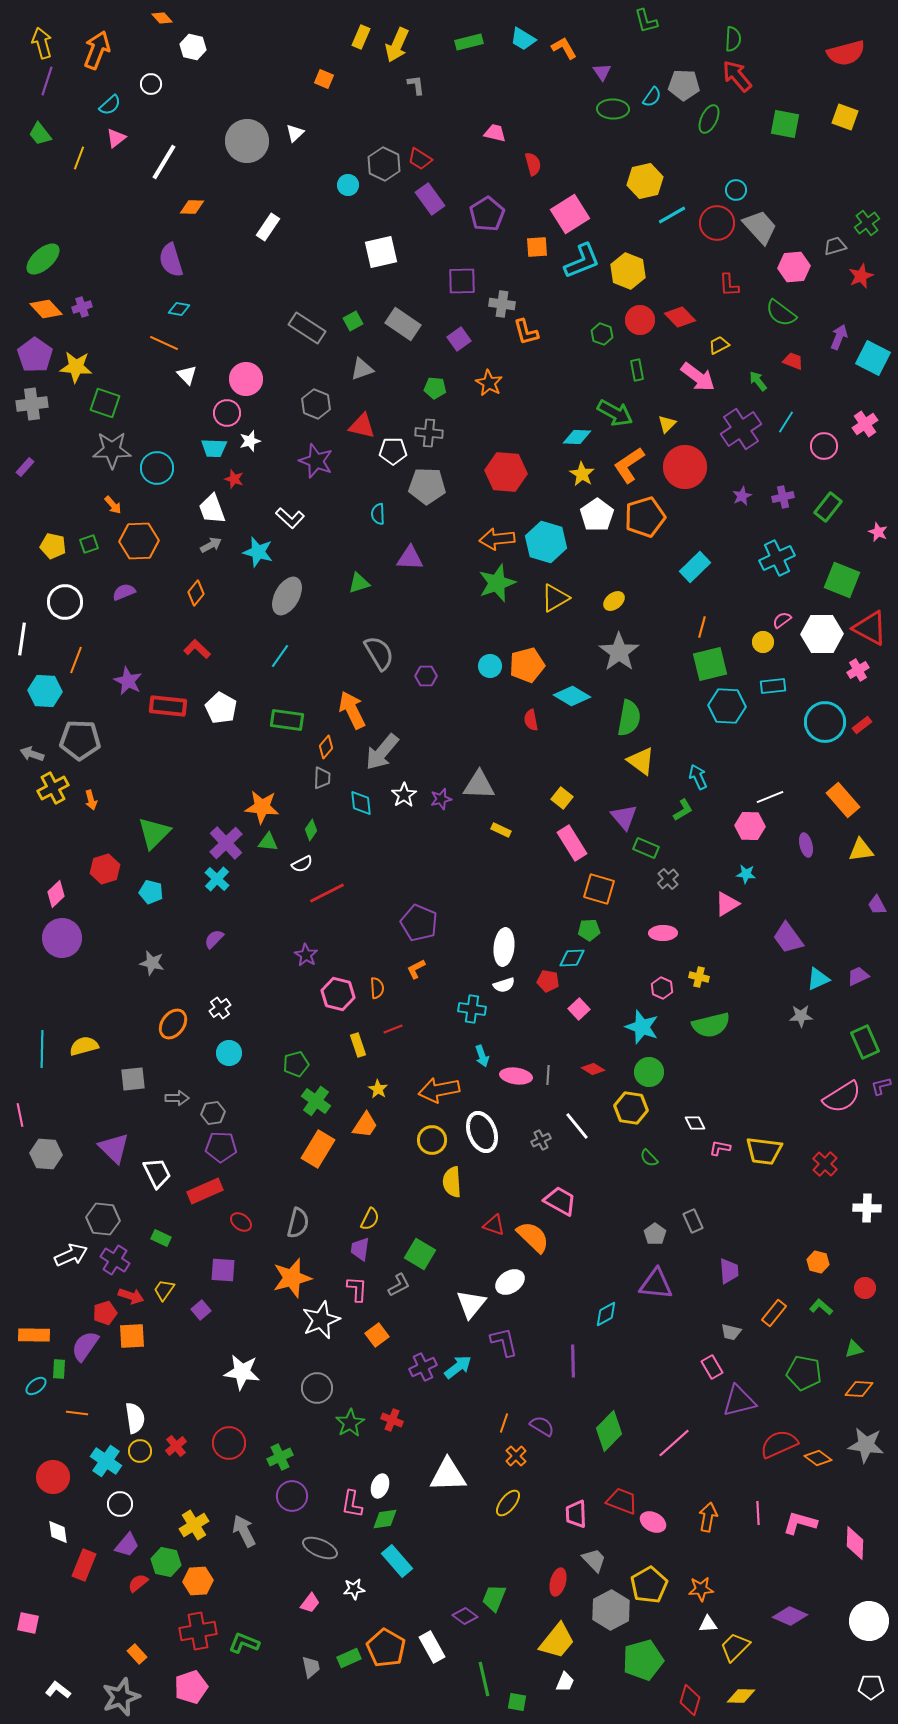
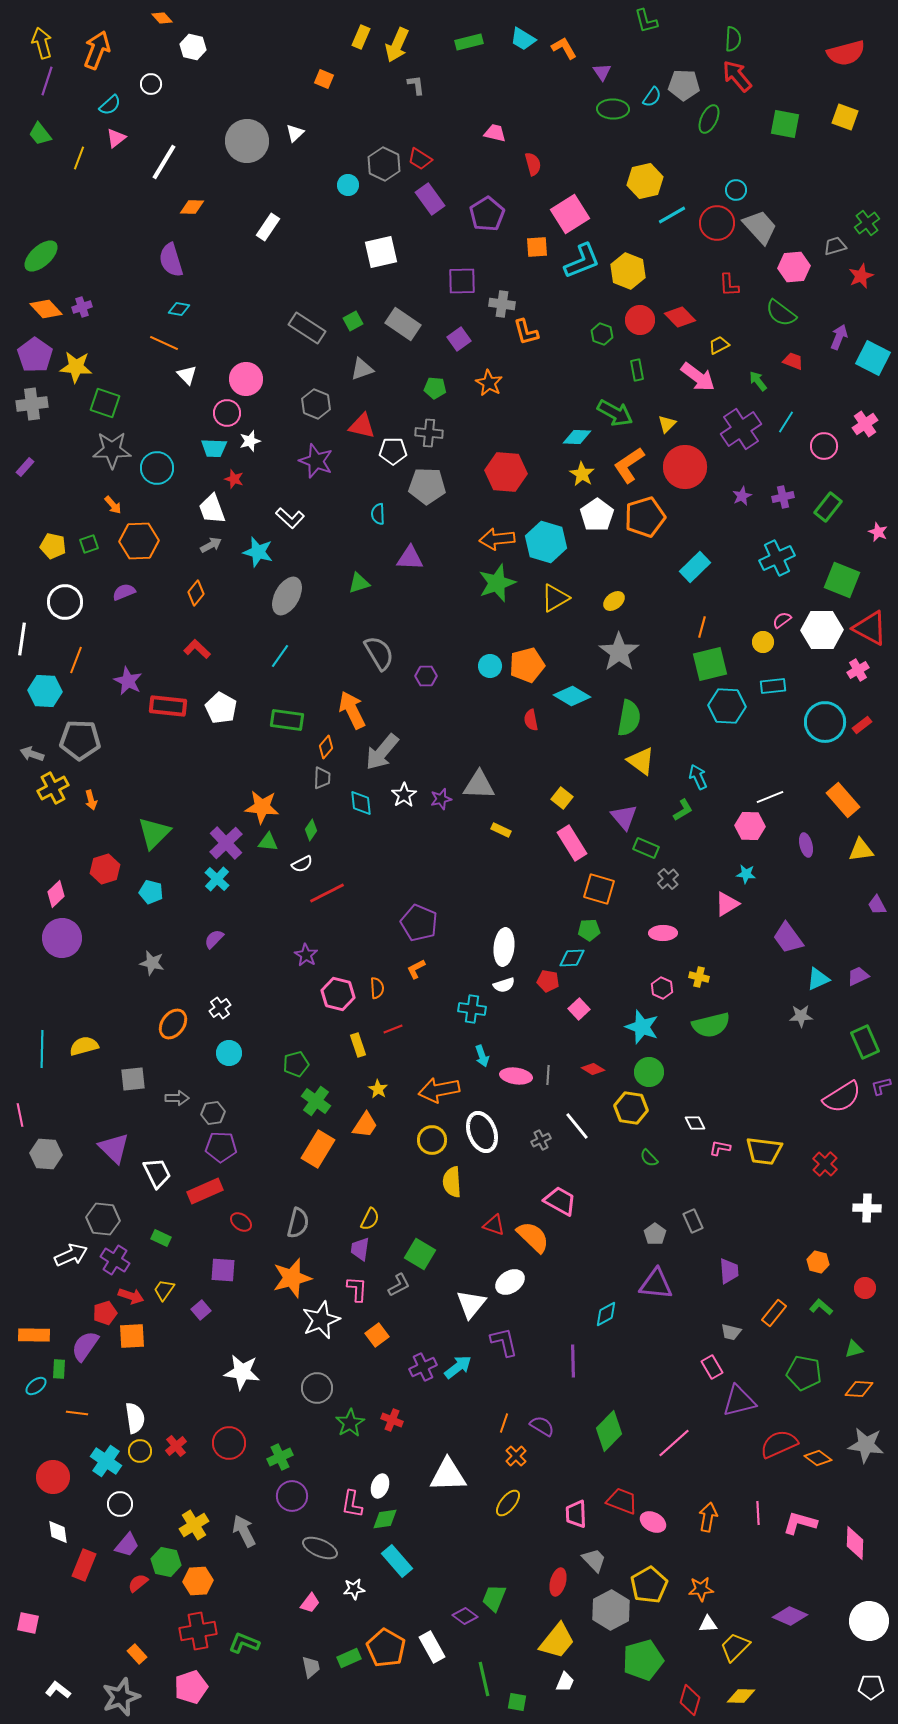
green ellipse at (43, 259): moved 2 px left, 3 px up
white hexagon at (822, 634): moved 4 px up
